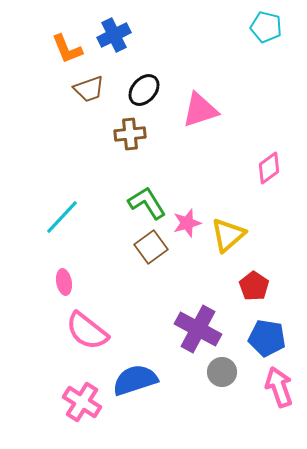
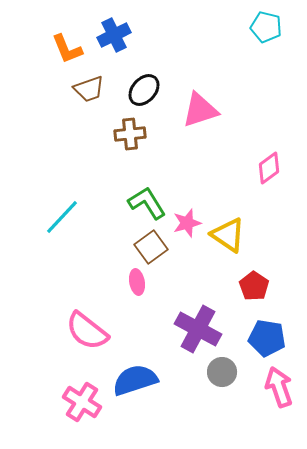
yellow triangle: rotated 45 degrees counterclockwise
pink ellipse: moved 73 px right
